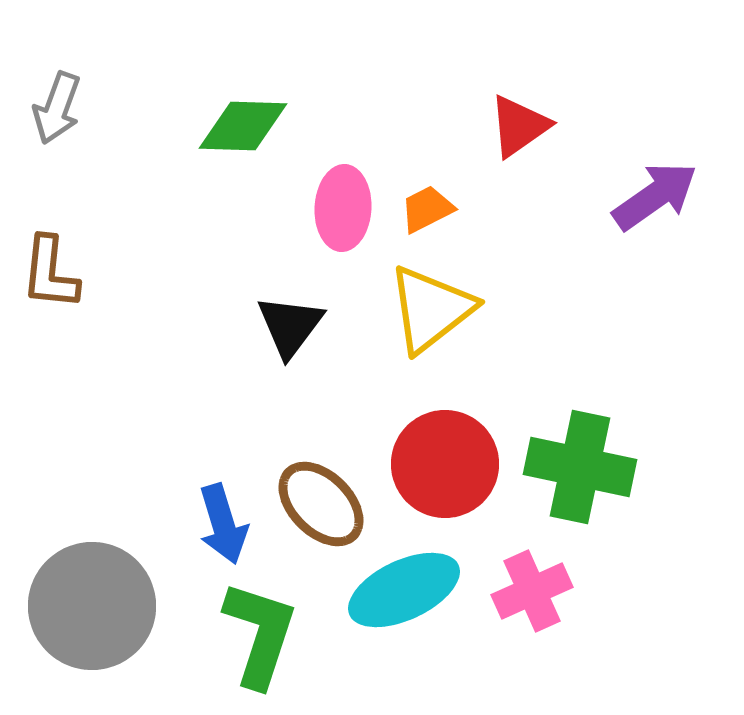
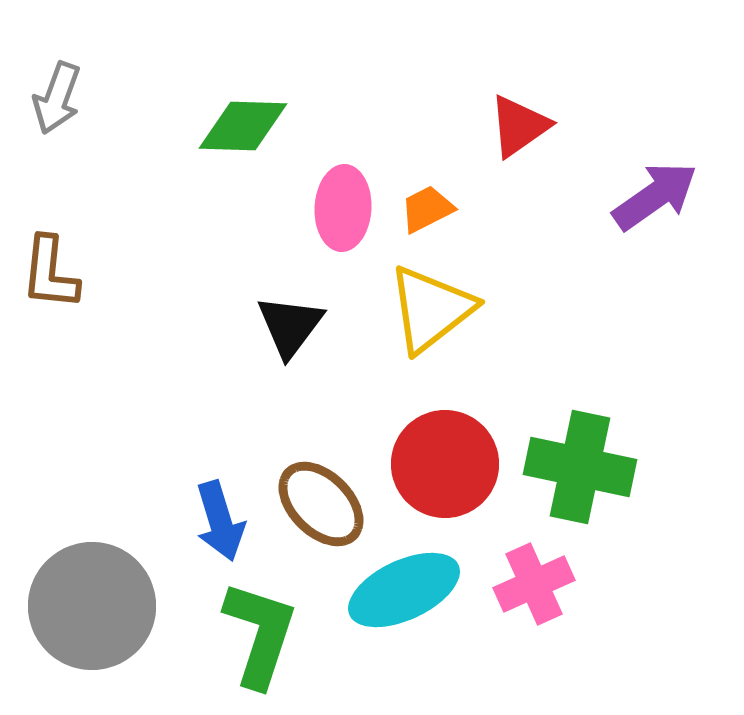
gray arrow: moved 10 px up
blue arrow: moved 3 px left, 3 px up
pink cross: moved 2 px right, 7 px up
